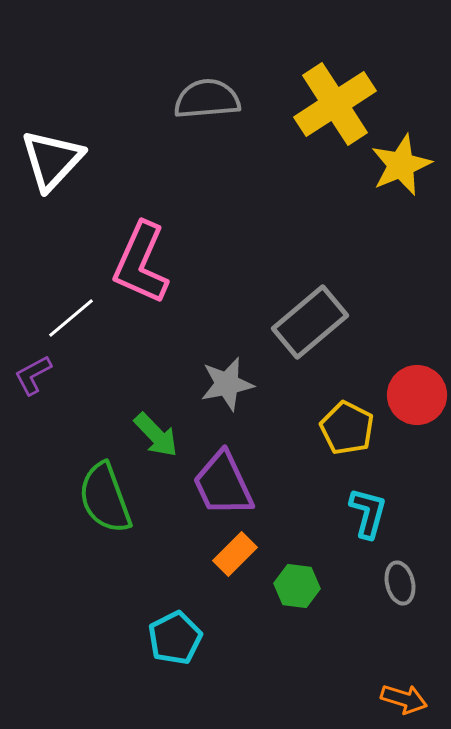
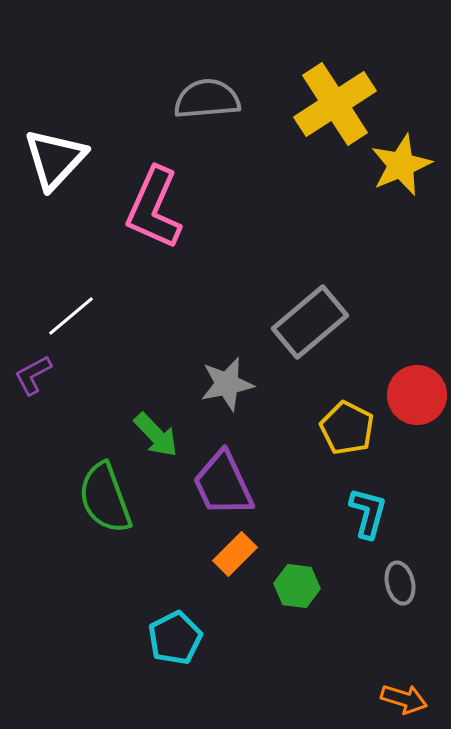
white triangle: moved 3 px right, 1 px up
pink L-shape: moved 13 px right, 55 px up
white line: moved 2 px up
